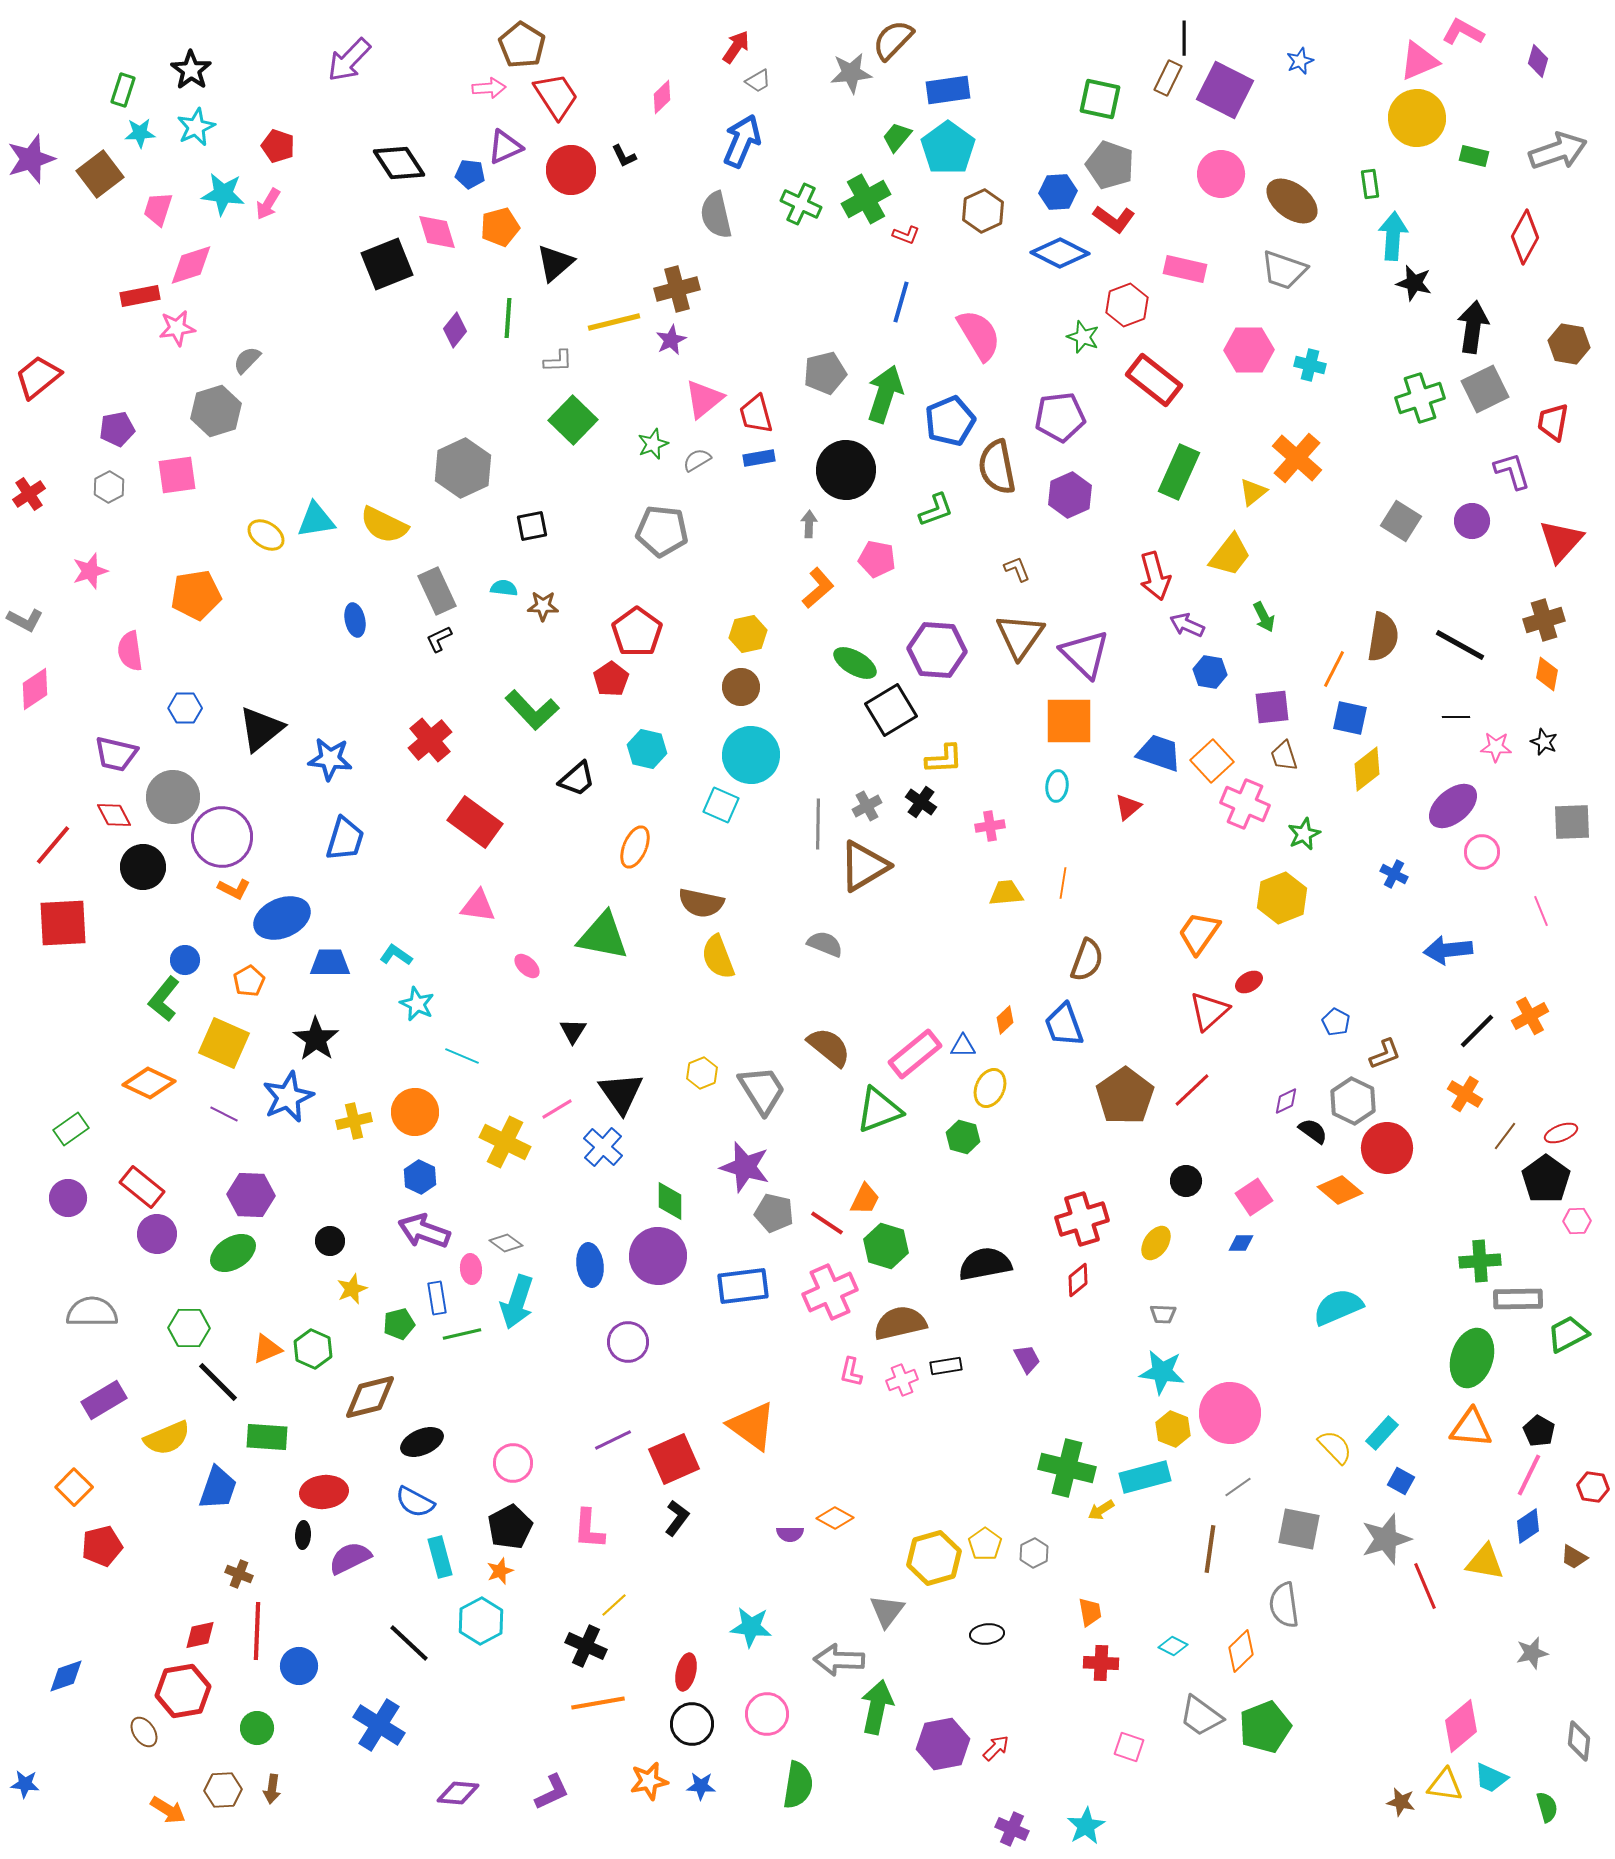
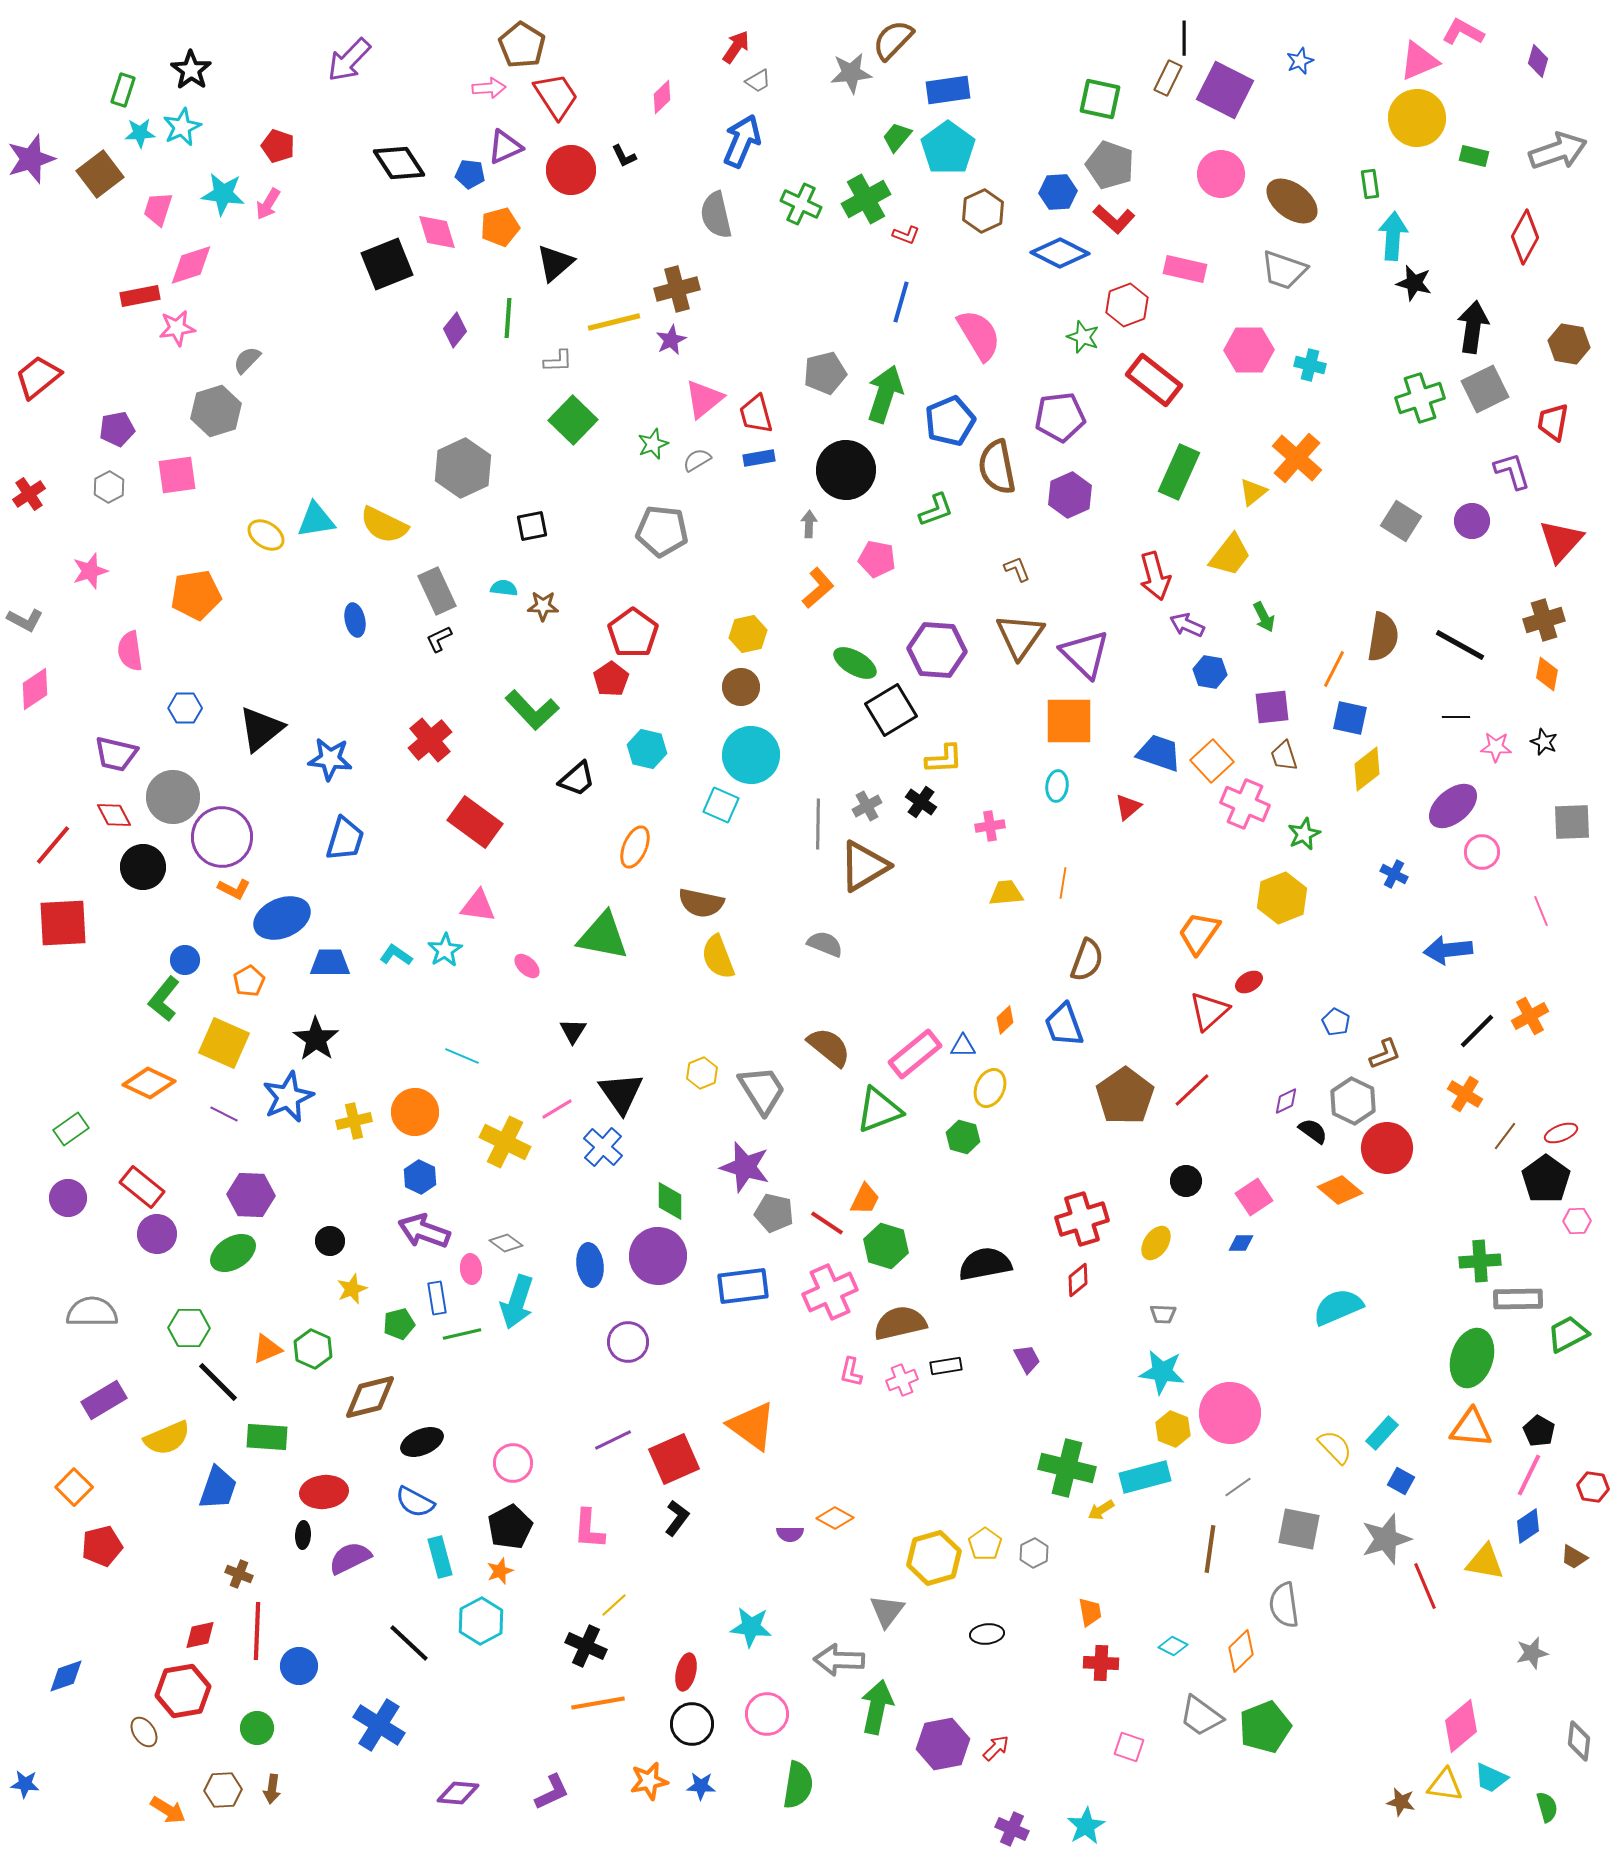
cyan star at (196, 127): moved 14 px left
red L-shape at (1114, 219): rotated 6 degrees clockwise
red pentagon at (637, 632): moved 4 px left, 1 px down
cyan star at (417, 1004): moved 28 px right, 54 px up; rotated 16 degrees clockwise
